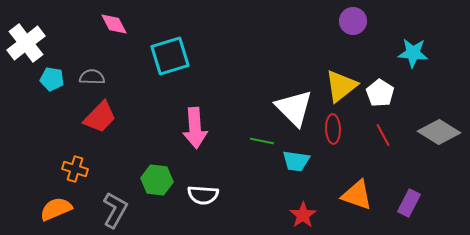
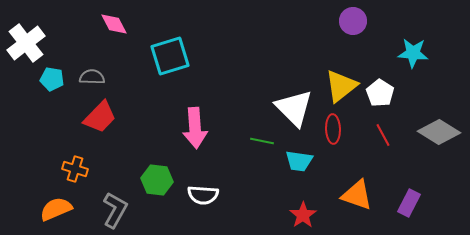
cyan trapezoid: moved 3 px right
